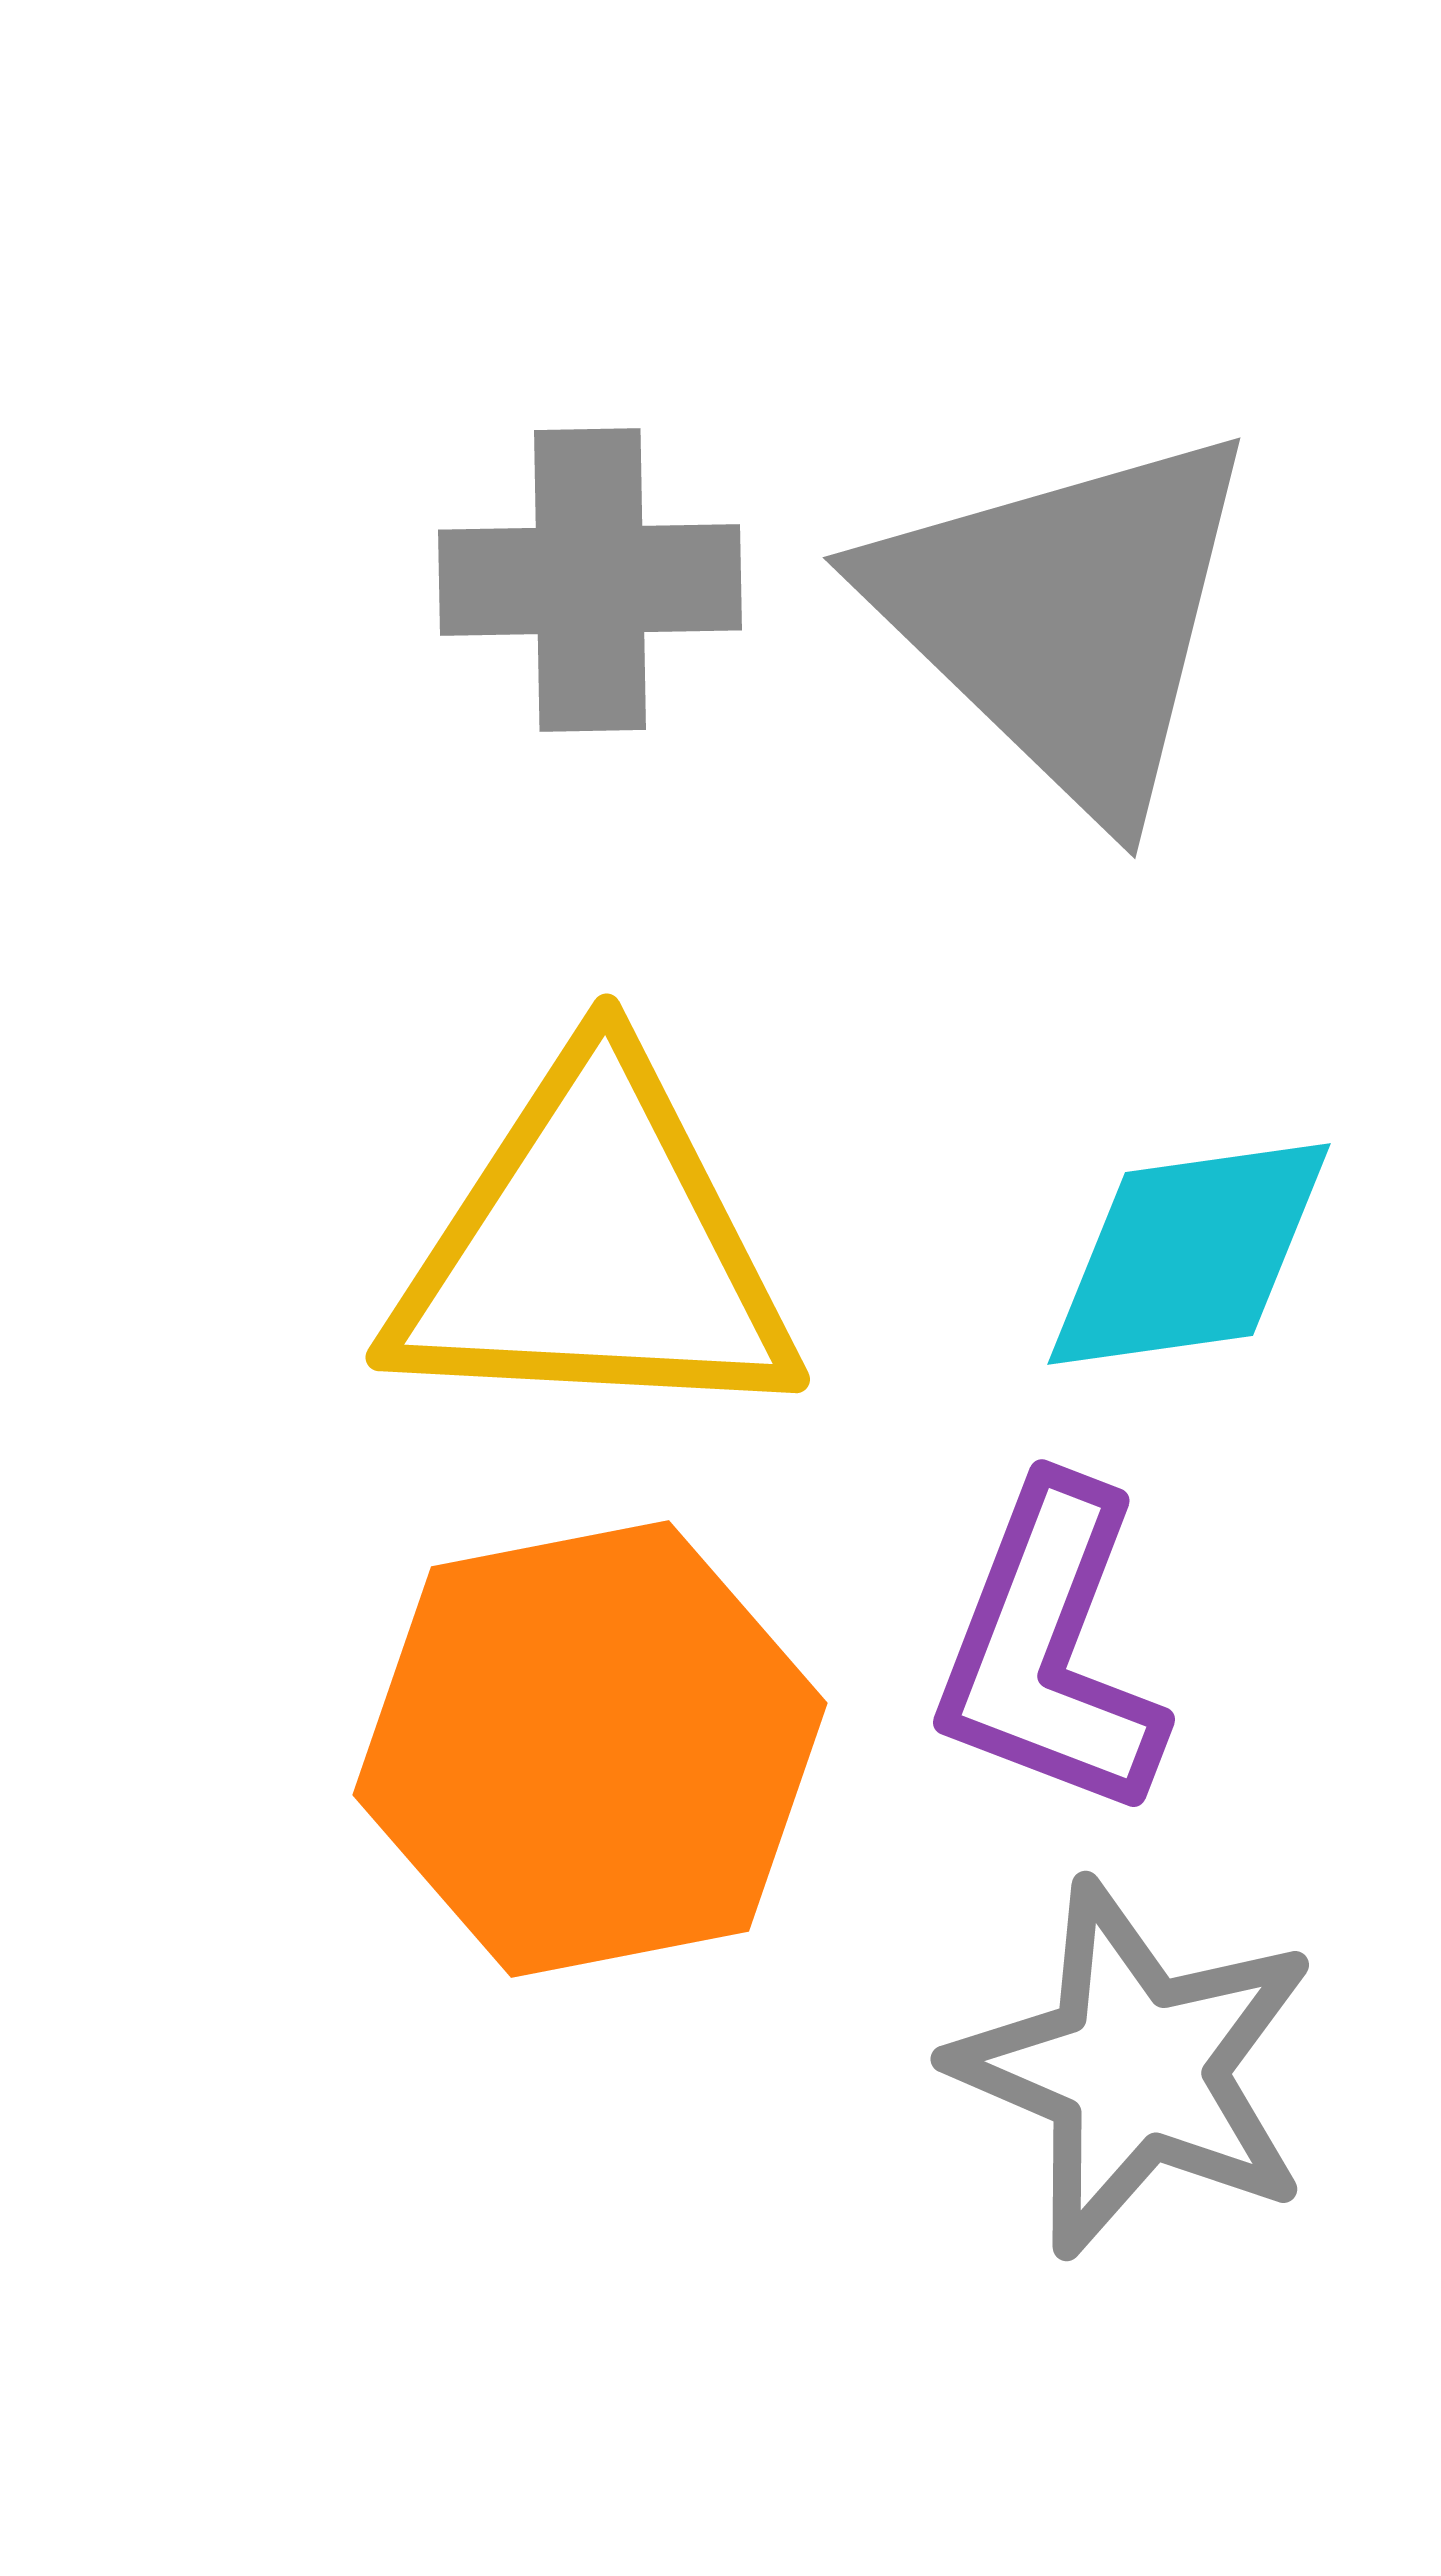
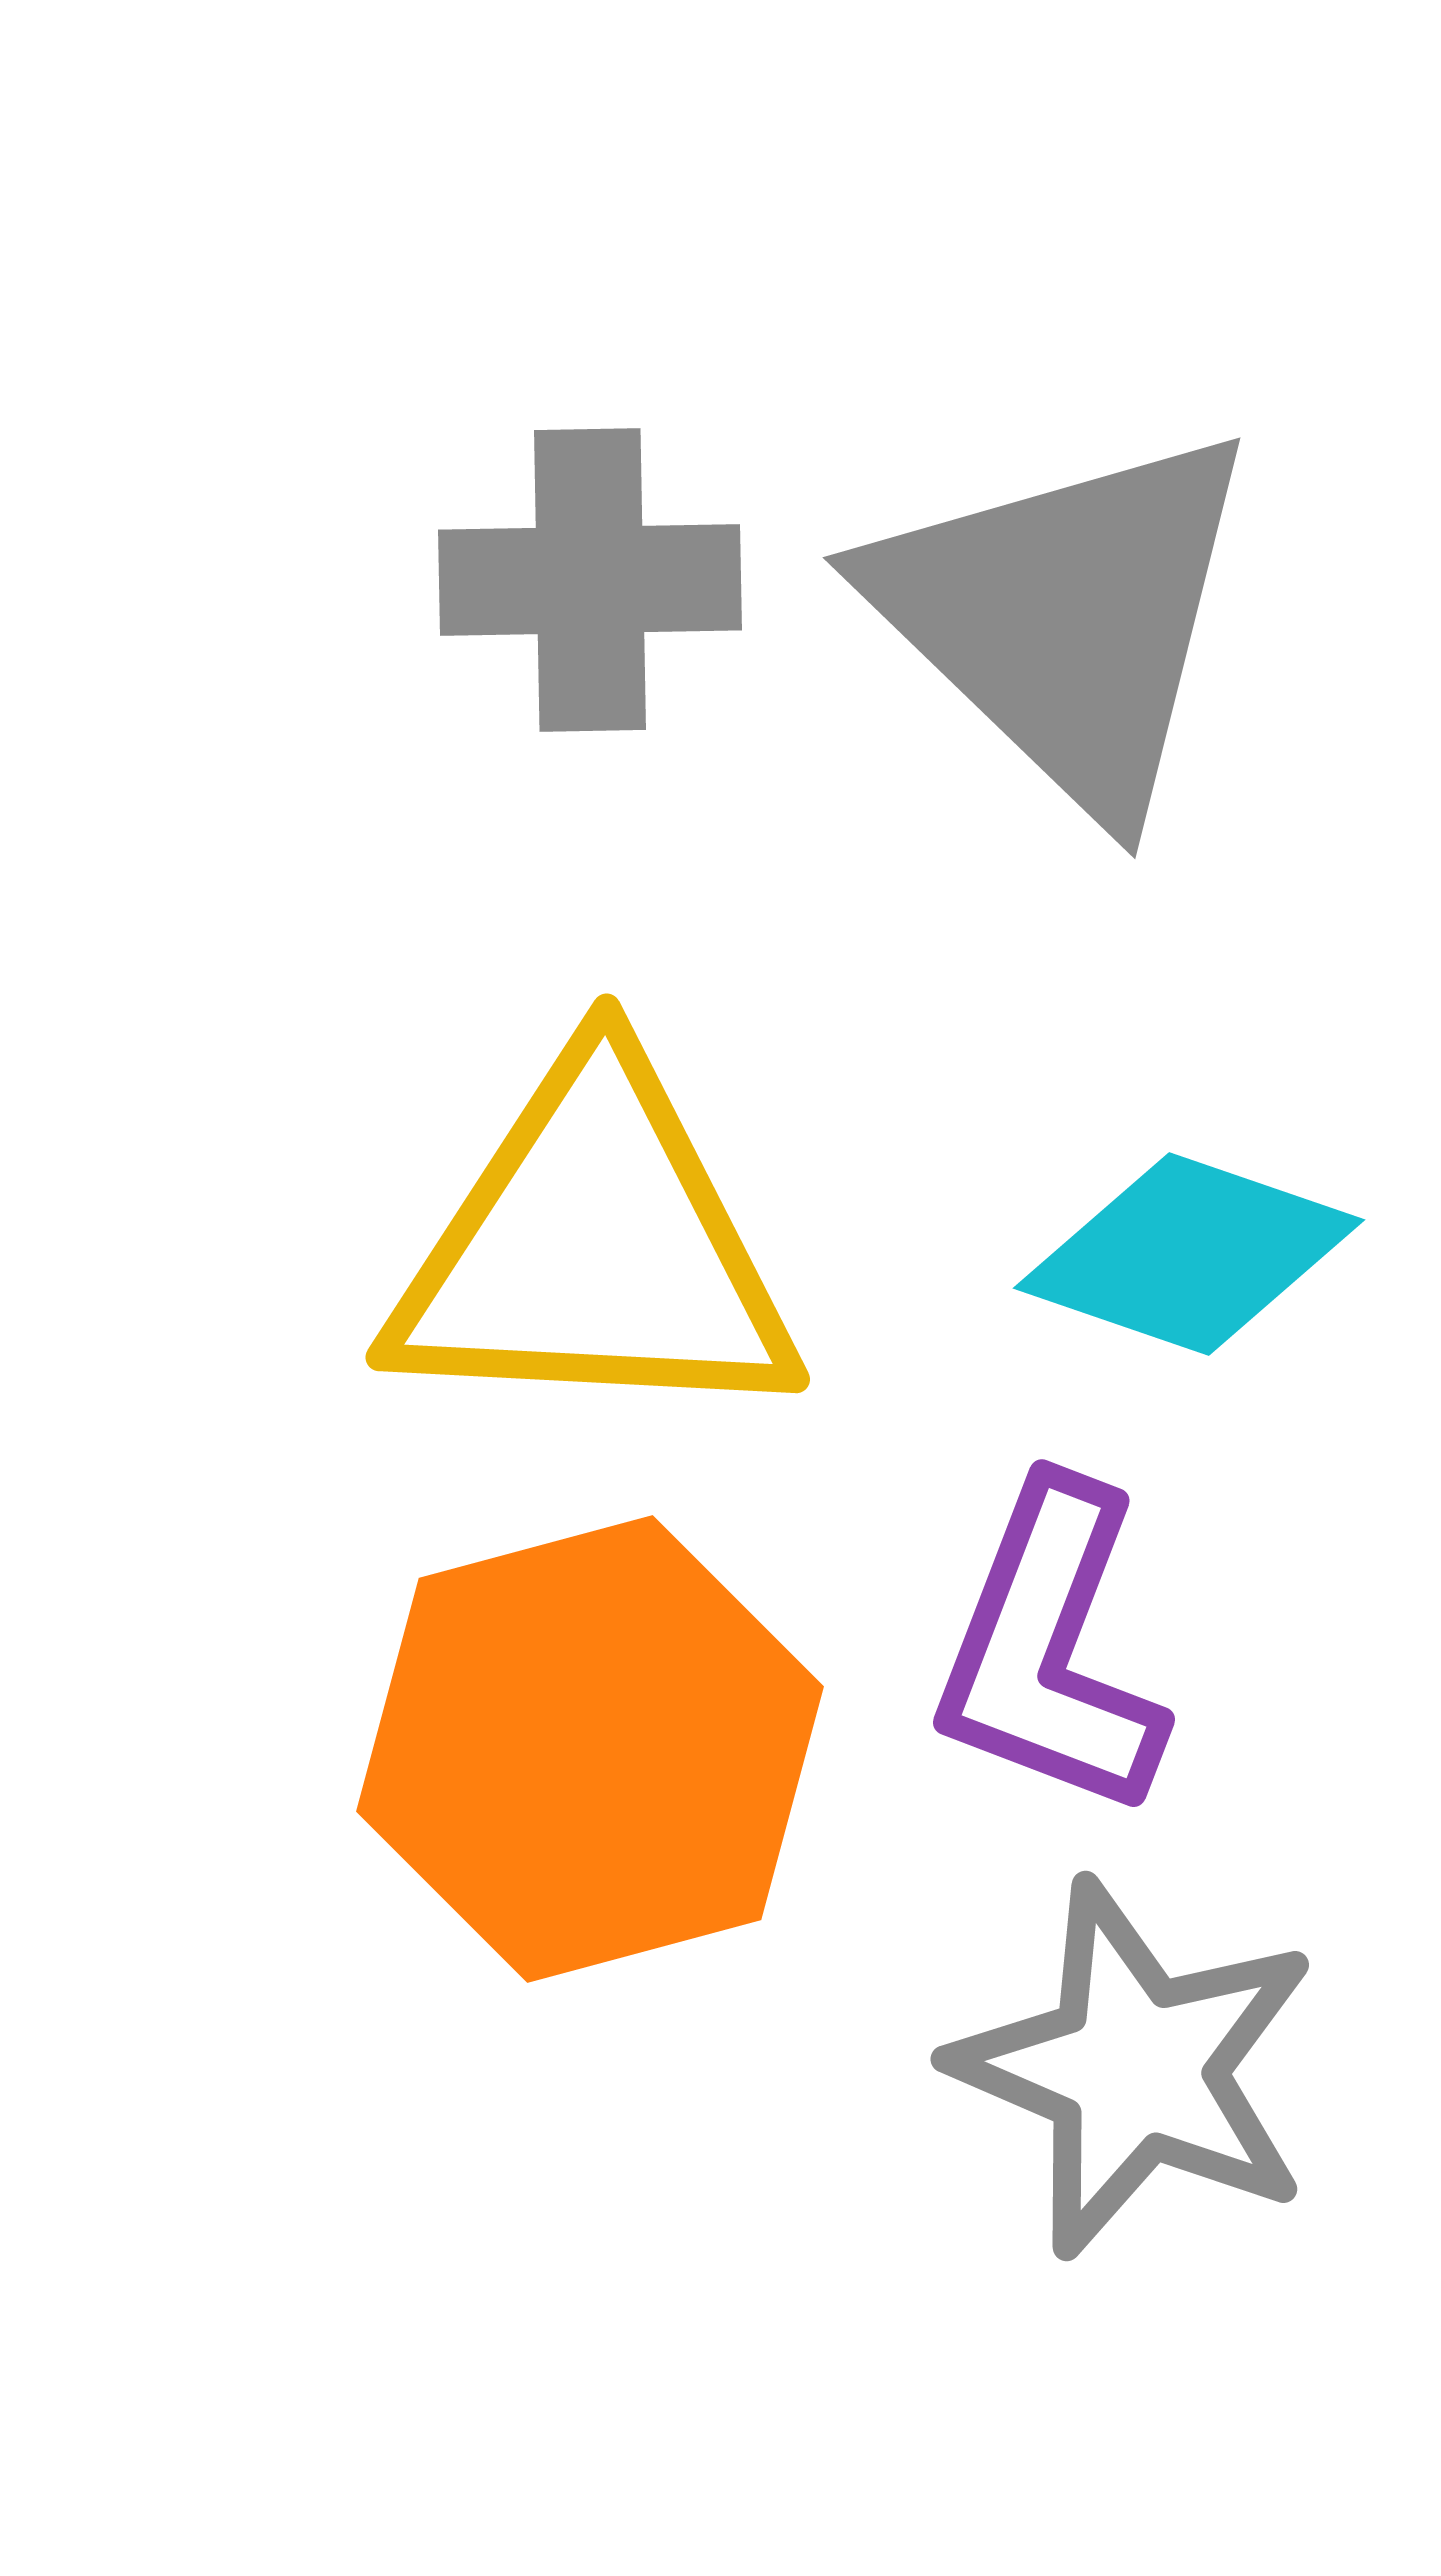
cyan diamond: rotated 27 degrees clockwise
orange hexagon: rotated 4 degrees counterclockwise
